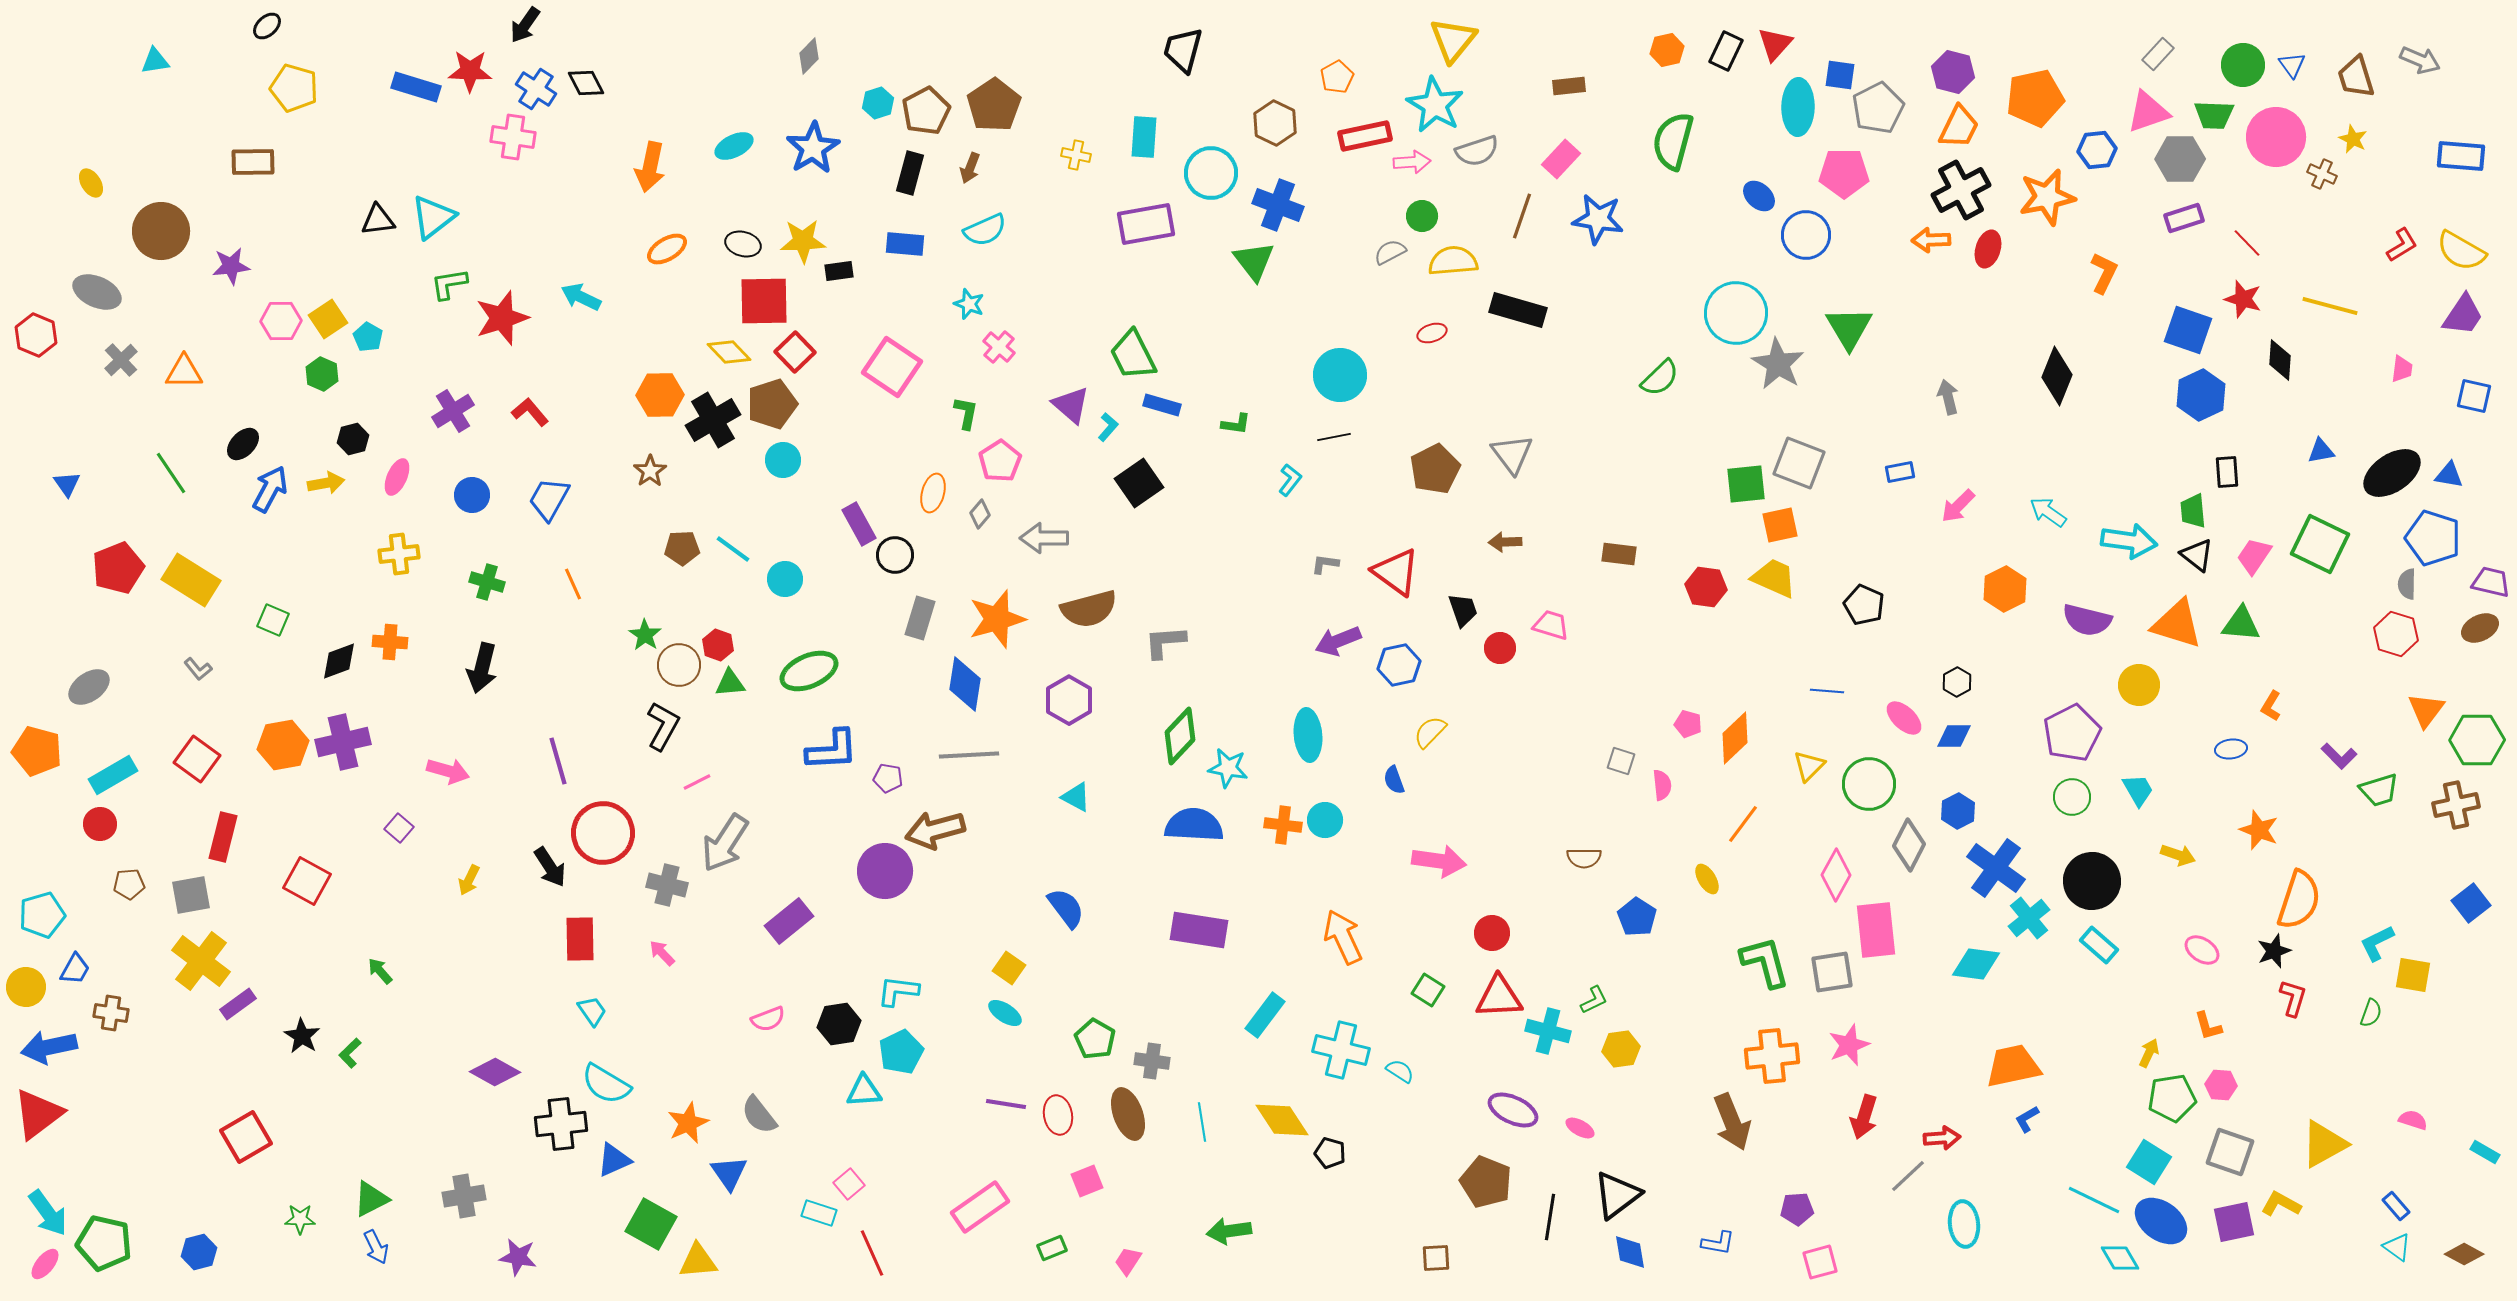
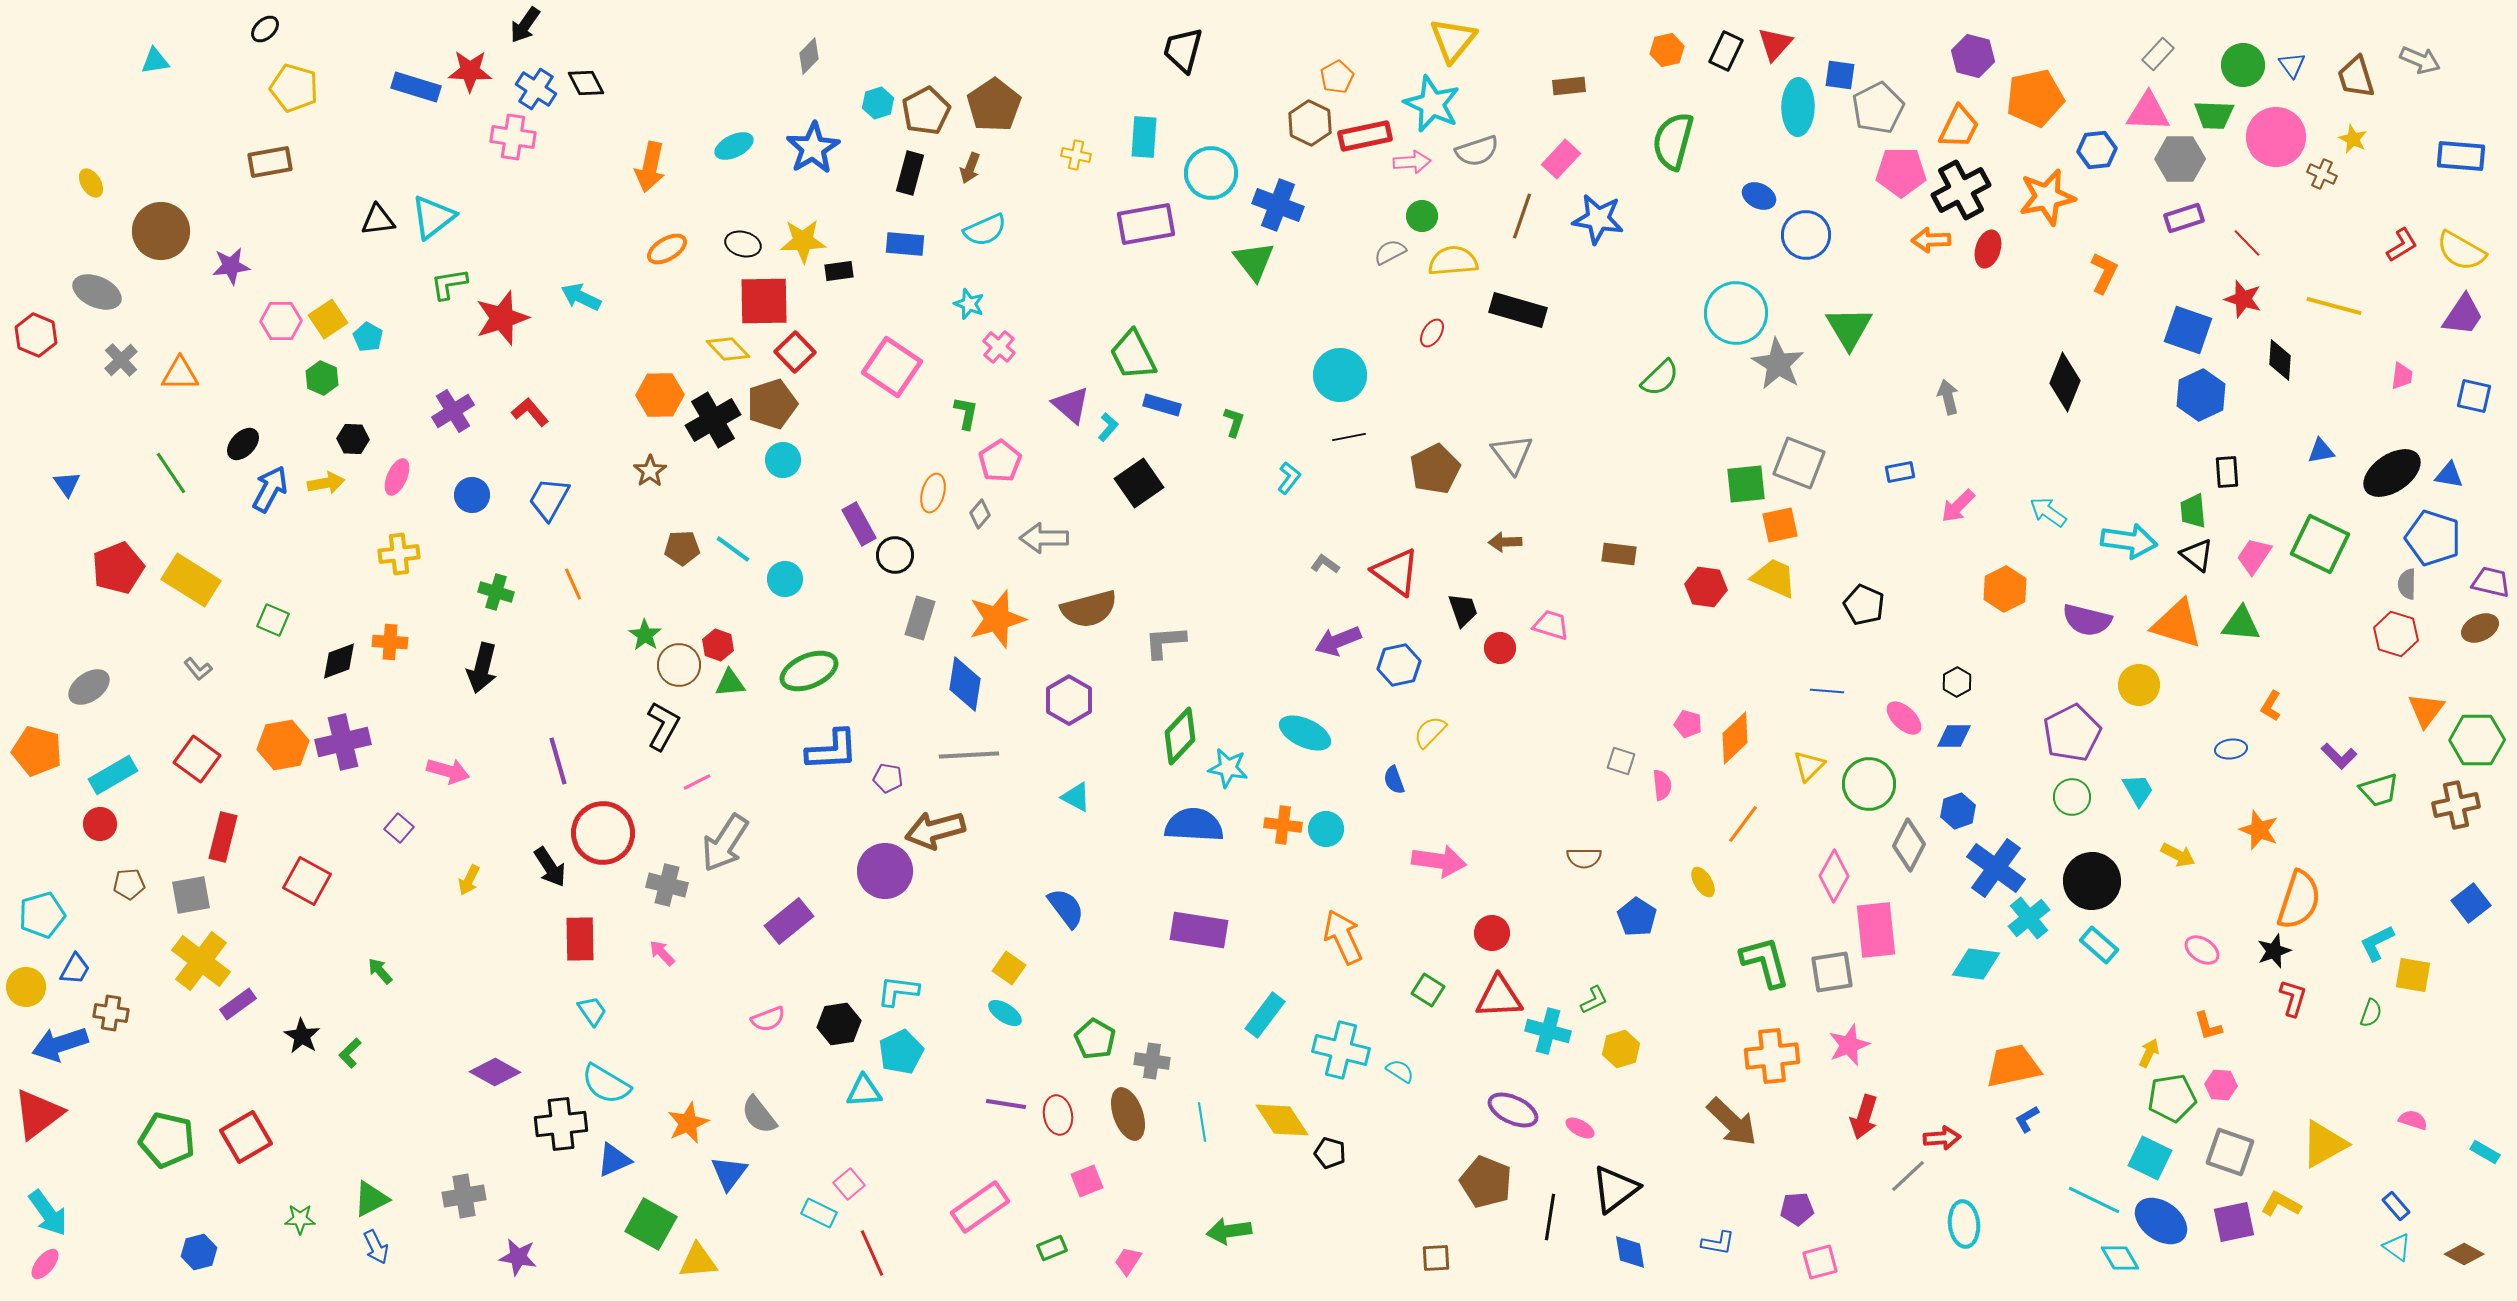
black ellipse at (267, 26): moved 2 px left, 3 px down
purple hexagon at (1953, 72): moved 20 px right, 16 px up
cyan star at (1435, 105): moved 3 px left, 1 px up; rotated 6 degrees counterclockwise
pink triangle at (2148, 112): rotated 21 degrees clockwise
brown hexagon at (1275, 123): moved 35 px right
brown rectangle at (253, 162): moved 17 px right; rotated 9 degrees counterclockwise
pink pentagon at (1844, 173): moved 57 px right, 1 px up
blue ellipse at (1759, 196): rotated 16 degrees counterclockwise
yellow line at (2330, 306): moved 4 px right
red ellipse at (1432, 333): rotated 40 degrees counterclockwise
yellow diamond at (729, 352): moved 1 px left, 3 px up
pink trapezoid at (2402, 369): moved 7 px down
orange triangle at (184, 372): moved 4 px left, 2 px down
green hexagon at (322, 374): moved 4 px down
black diamond at (2057, 376): moved 8 px right, 6 px down
green L-shape at (1236, 424): moved 2 px left, 2 px up; rotated 80 degrees counterclockwise
black line at (1334, 437): moved 15 px right
black hexagon at (353, 439): rotated 16 degrees clockwise
cyan L-shape at (1290, 480): moved 1 px left, 2 px up
gray L-shape at (1325, 564): rotated 28 degrees clockwise
green cross at (487, 582): moved 9 px right, 10 px down
cyan ellipse at (1308, 735): moved 3 px left, 2 px up; rotated 60 degrees counterclockwise
blue hexagon at (1958, 811): rotated 8 degrees clockwise
cyan circle at (1325, 820): moved 1 px right, 9 px down
yellow arrow at (2178, 855): rotated 8 degrees clockwise
pink diamond at (1836, 875): moved 2 px left, 1 px down
yellow ellipse at (1707, 879): moved 4 px left, 3 px down
blue arrow at (49, 1047): moved 11 px right, 3 px up; rotated 6 degrees counterclockwise
yellow hexagon at (1621, 1049): rotated 9 degrees counterclockwise
brown arrow at (1732, 1122): rotated 24 degrees counterclockwise
cyan square at (2149, 1162): moved 1 px right, 4 px up; rotated 6 degrees counterclockwise
blue triangle at (729, 1173): rotated 12 degrees clockwise
black triangle at (1617, 1195): moved 2 px left, 6 px up
cyan rectangle at (819, 1213): rotated 8 degrees clockwise
green pentagon at (104, 1243): moved 63 px right, 103 px up
